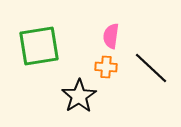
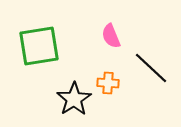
pink semicircle: rotated 30 degrees counterclockwise
orange cross: moved 2 px right, 16 px down
black star: moved 5 px left, 3 px down
